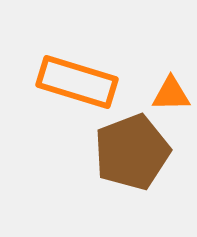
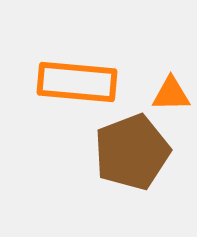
orange rectangle: rotated 12 degrees counterclockwise
